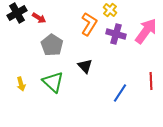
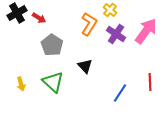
purple cross: rotated 18 degrees clockwise
red line: moved 1 px left, 1 px down
